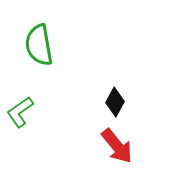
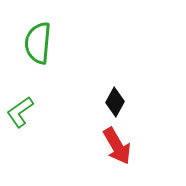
green semicircle: moved 1 px left, 2 px up; rotated 15 degrees clockwise
red arrow: rotated 9 degrees clockwise
